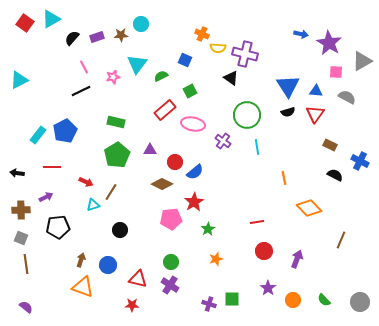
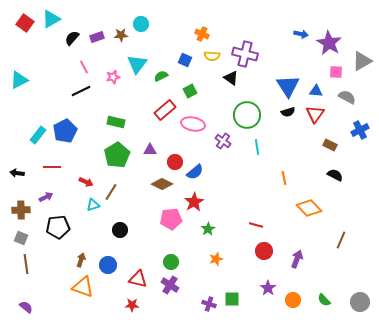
yellow semicircle at (218, 48): moved 6 px left, 8 px down
blue cross at (360, 161): moved 31 px up; rotated 36 degrees clockwise
red line at (257, 222): moved 1 px left, 3 px down; rotated 24 degrees clockwise
